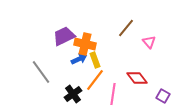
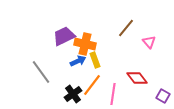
blue arrow: moved 1 px left, 2 px down
orange line: moved 3 px left, 5 px down
